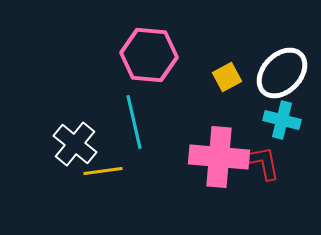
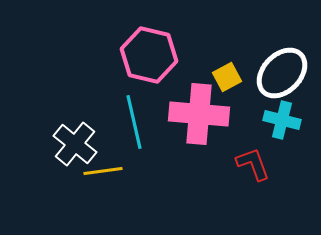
pink hexagon: rotated 8 degrees clockwise
pink cross: moved 20 px left, 43 px up
red L-shape: moved 11 px left, 1 px down; rotated 9 degrees counterclockwise
